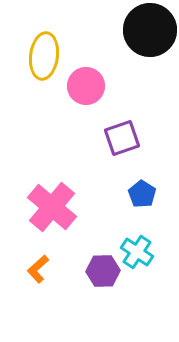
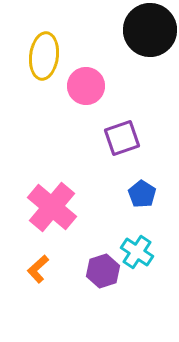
purple hexagon: rotated 16 degrees counterclockwise
